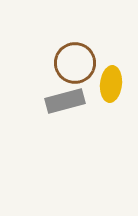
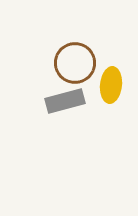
yellow ellipse: moved 1 px down
